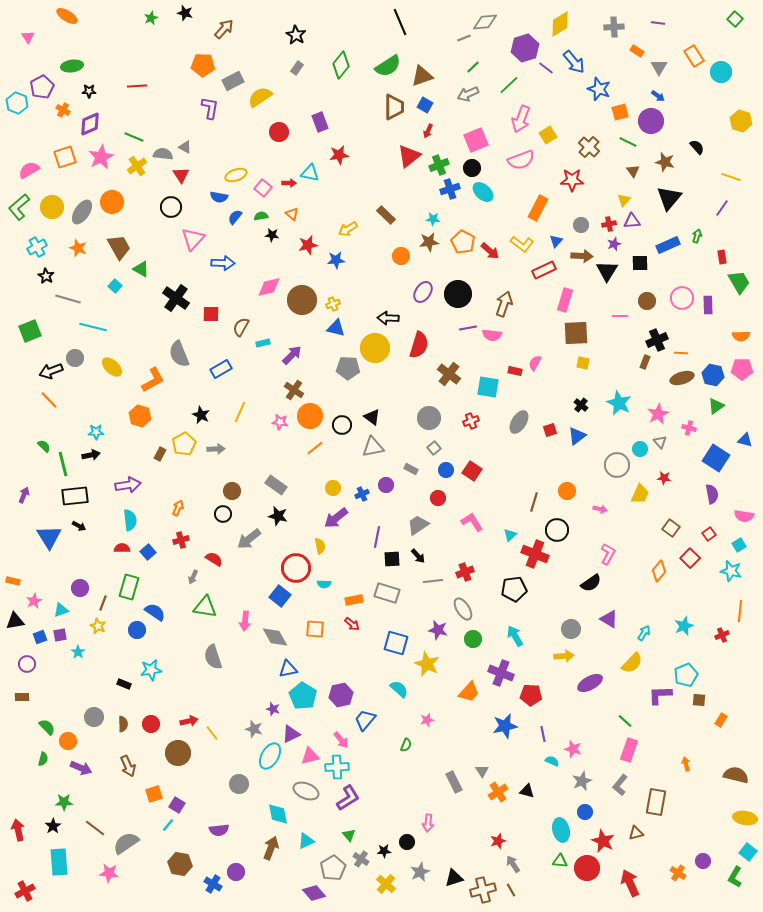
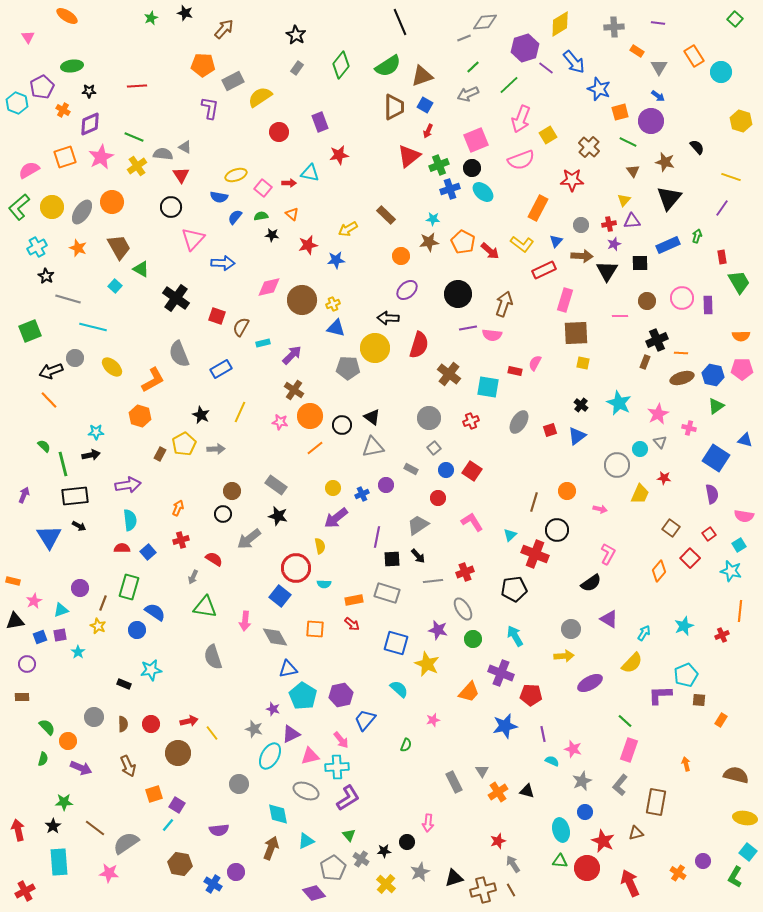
purple ellipse at (423, 292): moved 16 px left, 2 px up; rotated 15 degrees clockwise
red square at (211, 314): moved 6 px right, 2 px down; rotated 18 degrees clockwise
pink star at (427, 720): moved 6 px right
